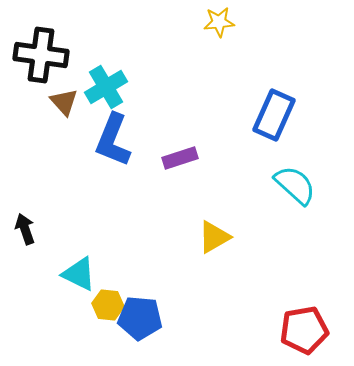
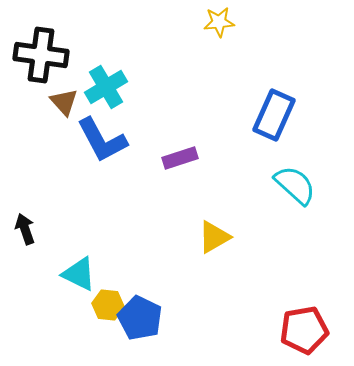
blue L-shape: moved 11 px left; rotated 50 degrees counterclockwise
blue pentagon: rotated 21 degrees clockwise
